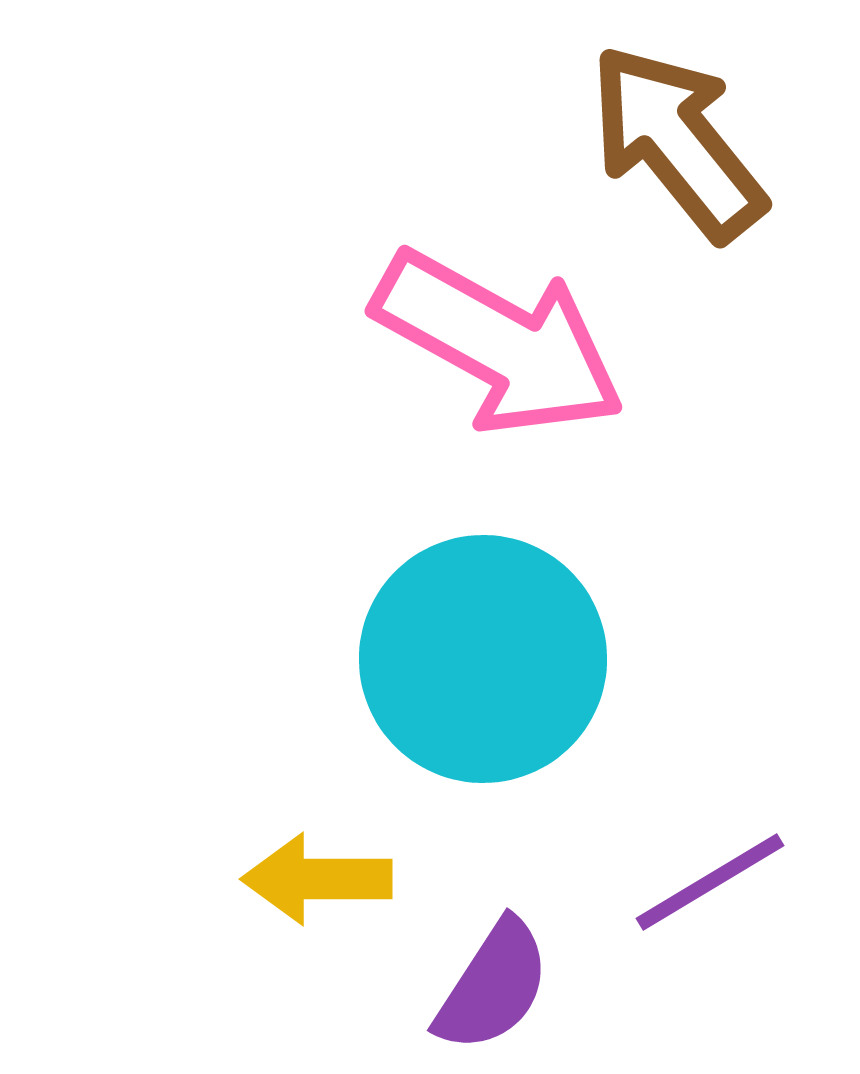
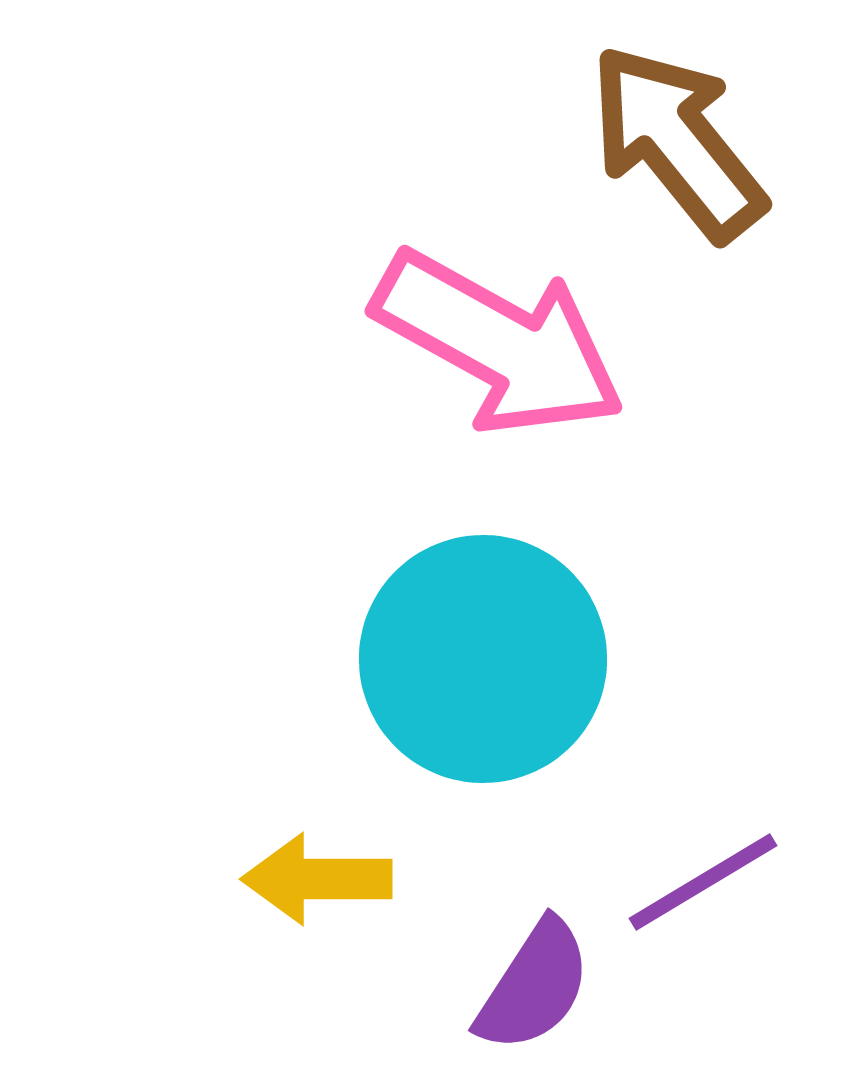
purple line: moved 7 px left
purple semicircle: moved 41 px right
